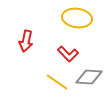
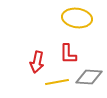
red arrow: moved 11 px right, 21 px down
red L-shape: rotated 45 degrees clockwise
yellow line: rotated 45 degrees counterclockwise
